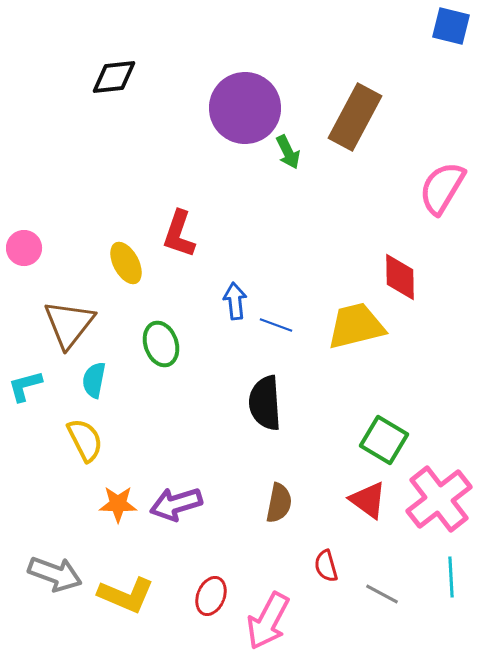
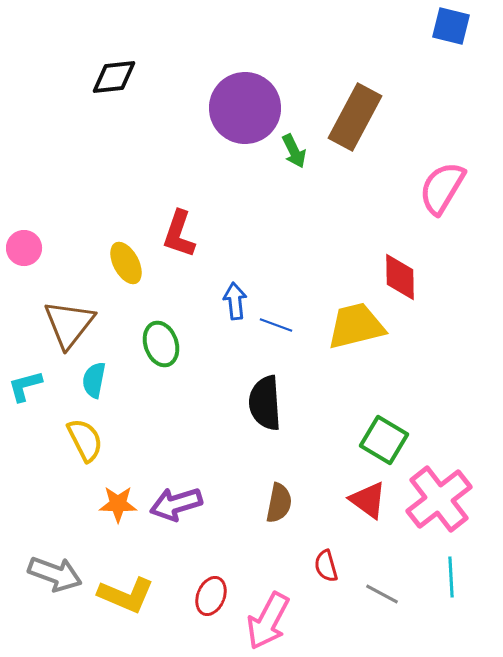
green arrow: moved 6 px right, 1 px up
